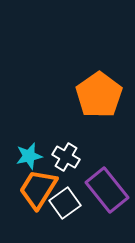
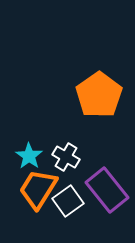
cyan star: rotated 24 degrees counterclockwise
white square: moved 3 px right, 2 px up
